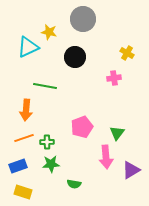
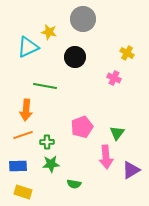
pink cross: rotated 32 degrees clockwise
orange line: moved 1 px left, 3 px up
blue rectangle: rotated 18 degrees clockwise
